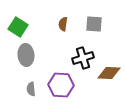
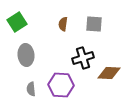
green square: moved 1 px left, 5 px up; rotated 24 degrees clockwise
